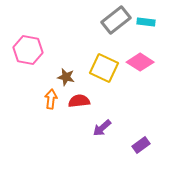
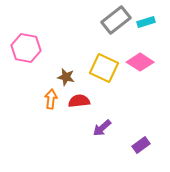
cyan rectangle: rotated 24 degrees counterclockwise
pink hexagon: moved 2 px left, 2 px up
